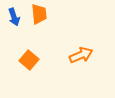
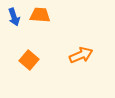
orange trapezoid: moved 1 px right, 1 px down; rotated 80 degrees counterclockwise
